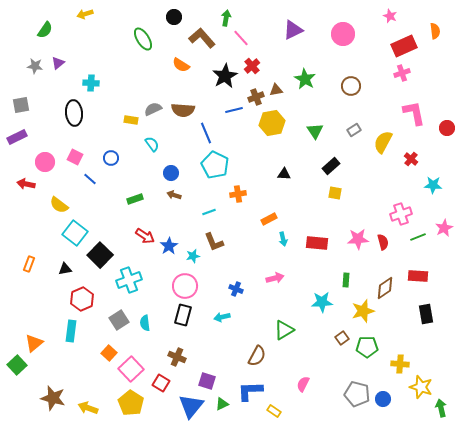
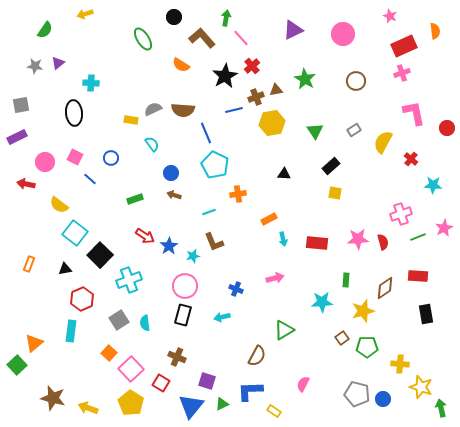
brown circle at (351, 86): moved 5 px right, 5 px up
